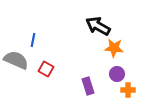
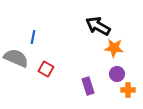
blue line: moved 3 px up
gray semicircle: moved 2 px up
